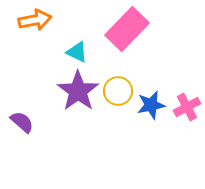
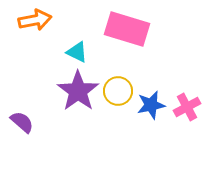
pink rectangle: rotated 63 degrees clockwise
